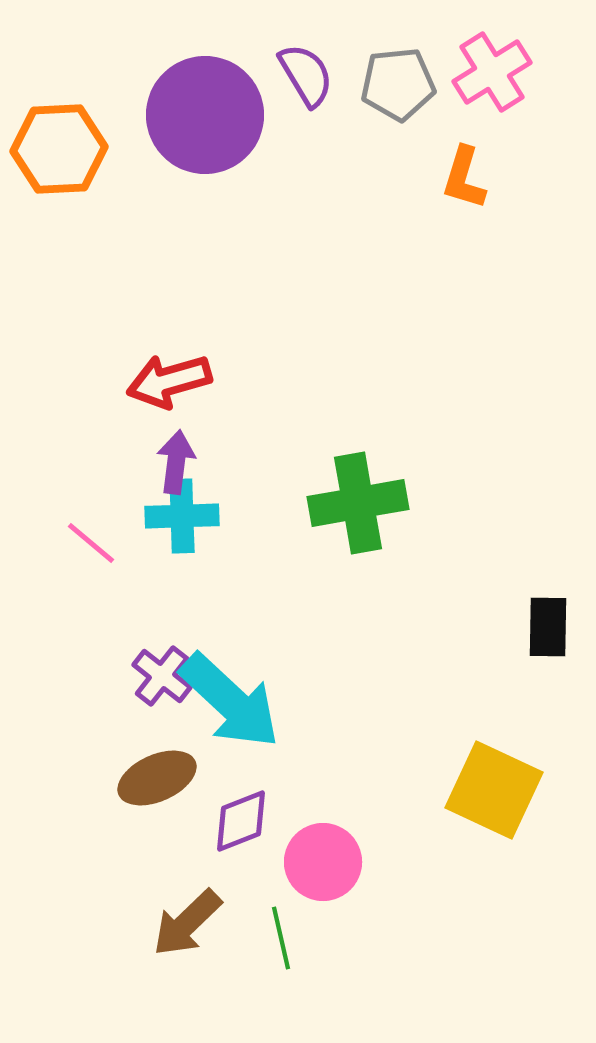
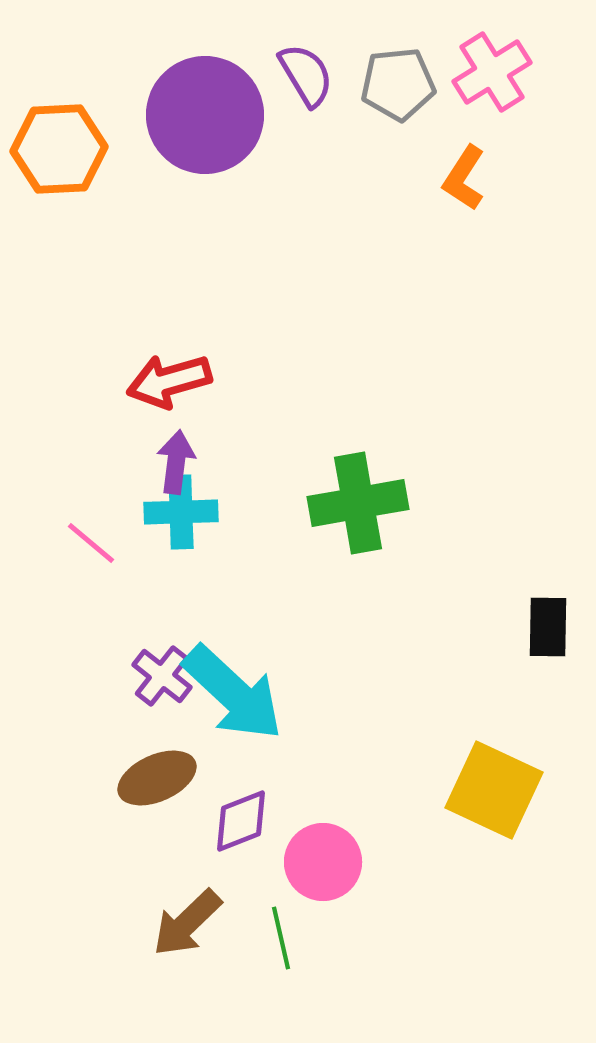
orange L-shape: rotated 16 degrees clockwise
cyan cross: moved 1 px left, 4 px up
cyan arrow: moved 3 px right, 8 px up
